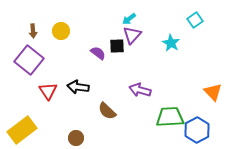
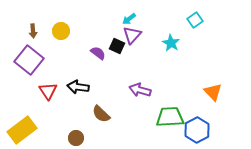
black square: rotated 28 degrees clockwise
brown semicircle: moved 6 px left, 3 px down
